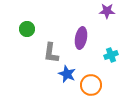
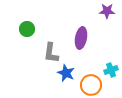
cyan cross: moved 15 px down
blue star: moved 1 px left, 1 px up
